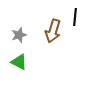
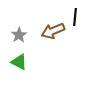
brown arrow: rotated 50 degrees clockwise
gray star: rotated 14 degrees counterclockwise
